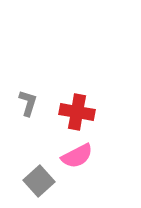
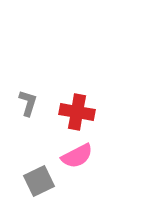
gray square: rotated 16 degrees clockwise
